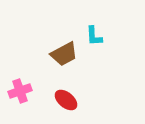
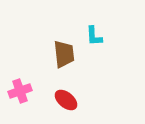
brown trapezoid: rotated 68 degrees counterclockwise
